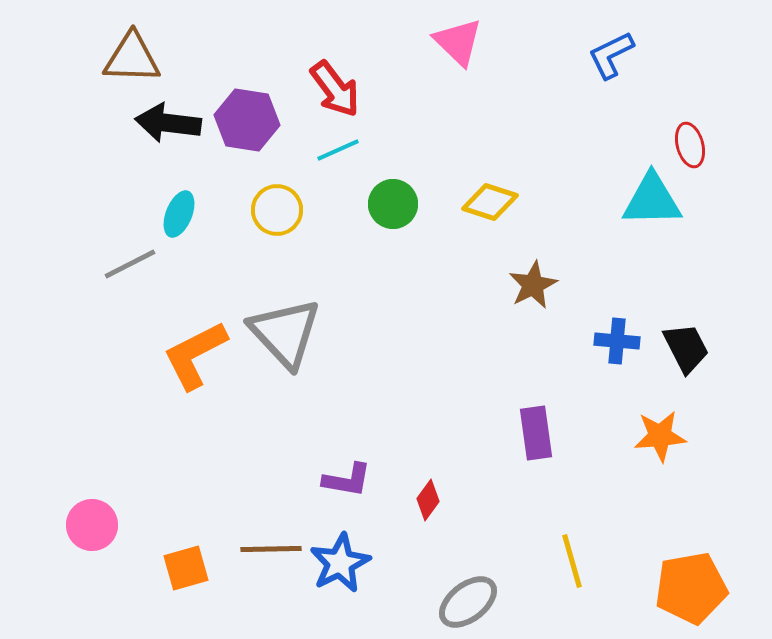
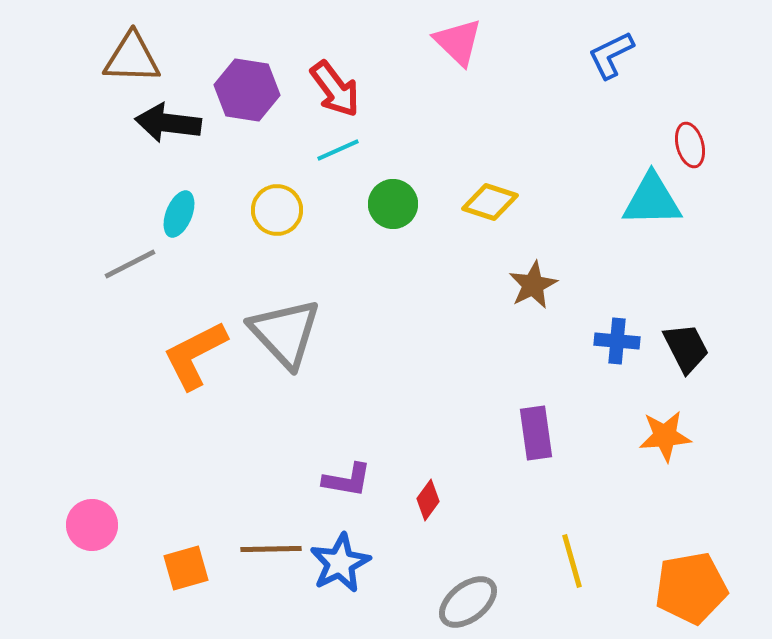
purple hexagon: moved 30 px up
orange star: moved 5 px right
